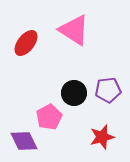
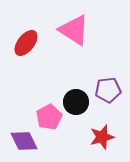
black circle: moved 2 px right, 9 px down
